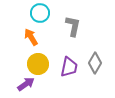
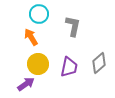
cyan circle: moved 1 px left, 1 px down
gray diamond: moved 4 px right; rotated 20 degrees clockwise
